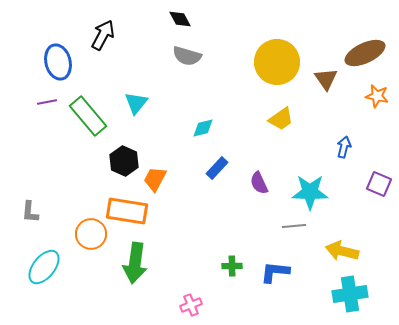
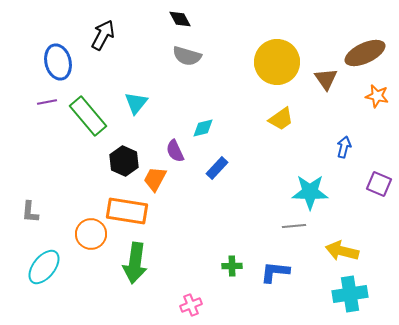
purple semicircle: moved 84 px left, 32 px up
